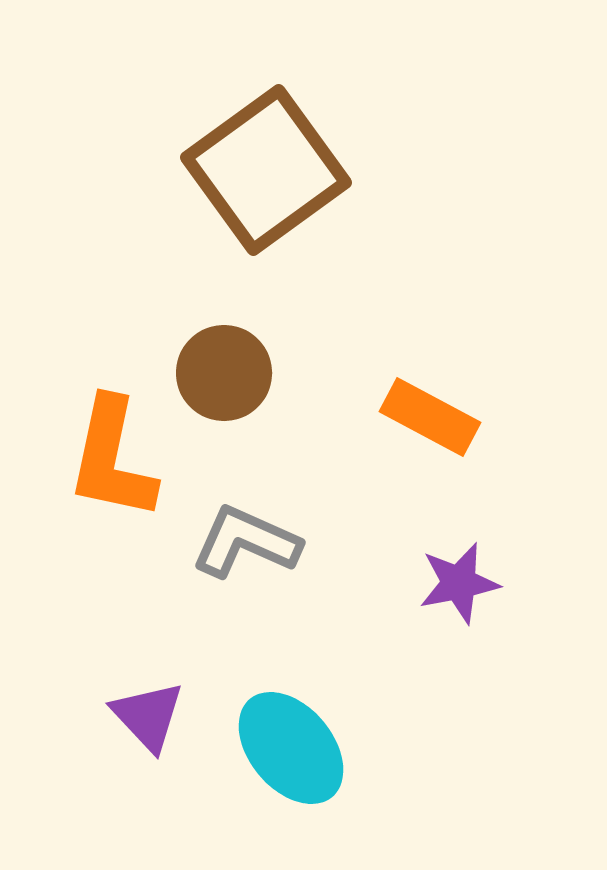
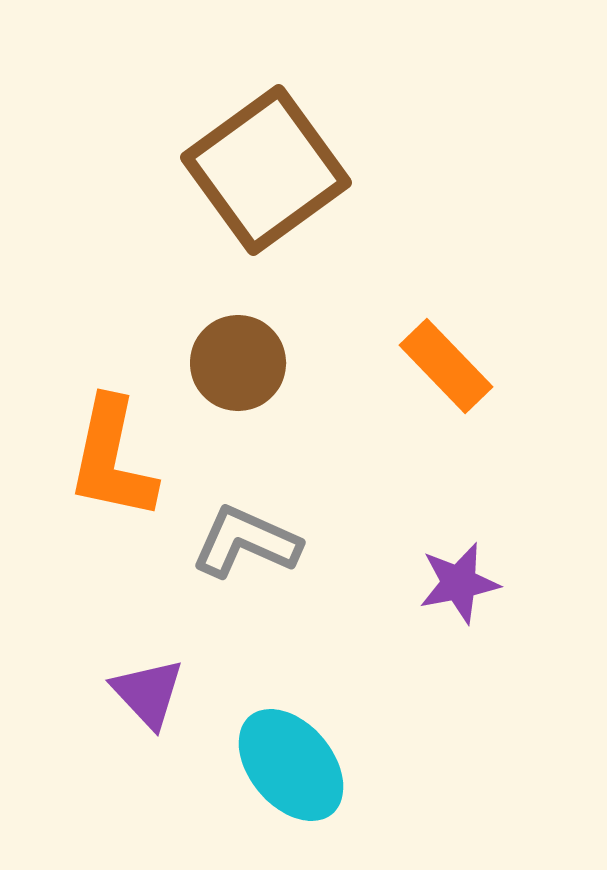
brown circle: moved 14 px right, 10 px up
orange rectangle: moved 16 px right, 51 px up; rotated 18 degrees clockwise
purple triangle: moved 23 px up
cyan ellipse: moved 17 px down
